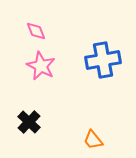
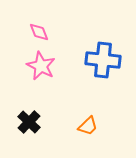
pink diamond: moved 3 px right, 1 px down
blue cross: rotated 16 degrees clockwise
orange trapezoid: moved 5 px left, 14 px up; rotated 95 degrees counterclockwise
